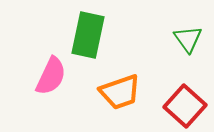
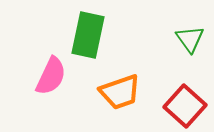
green triangle: moved 2 px right
